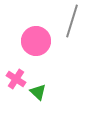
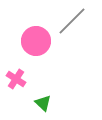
gray line: rotated 28 degrees clockwise
green triangle: moved 5 px right, 11 px down
